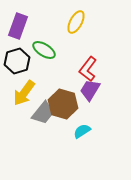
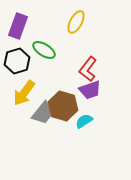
purple trapezoid: rotated 140 degrees counterclockwise
brown hexagon: moved 2 px down
cyan semicircle: moved 2 px right, 10 px up
